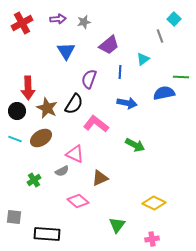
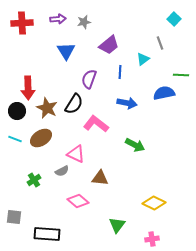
red cross: rotated 25 degrees clockwise
gray line: moved 7 px down
green line: moved 2 px up
pink triangle: moved 1 px right
brown triangle: rotated 30 degrees clockwise
